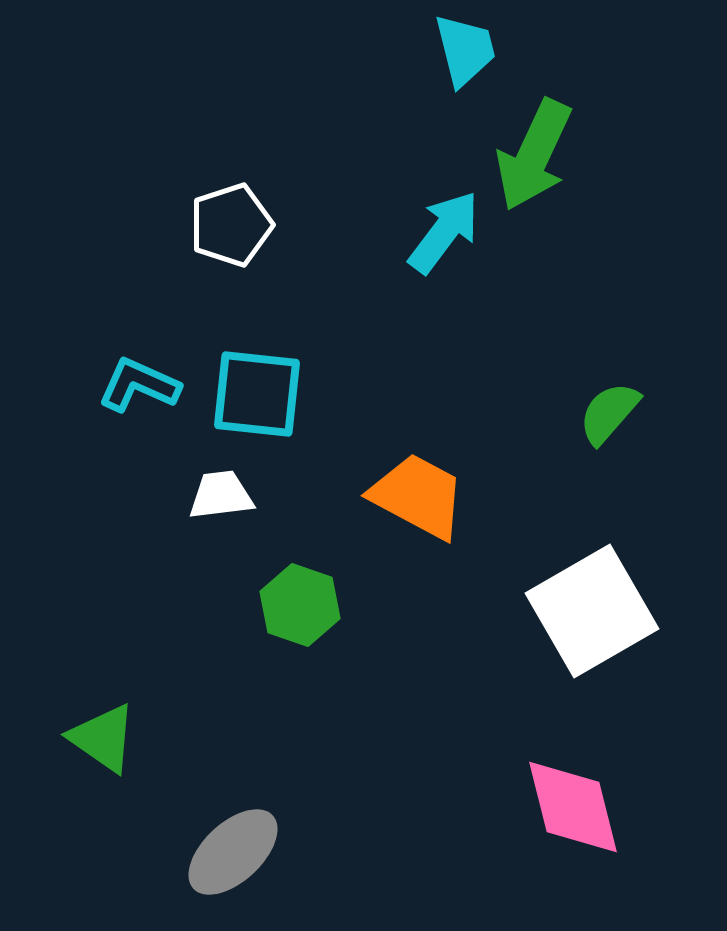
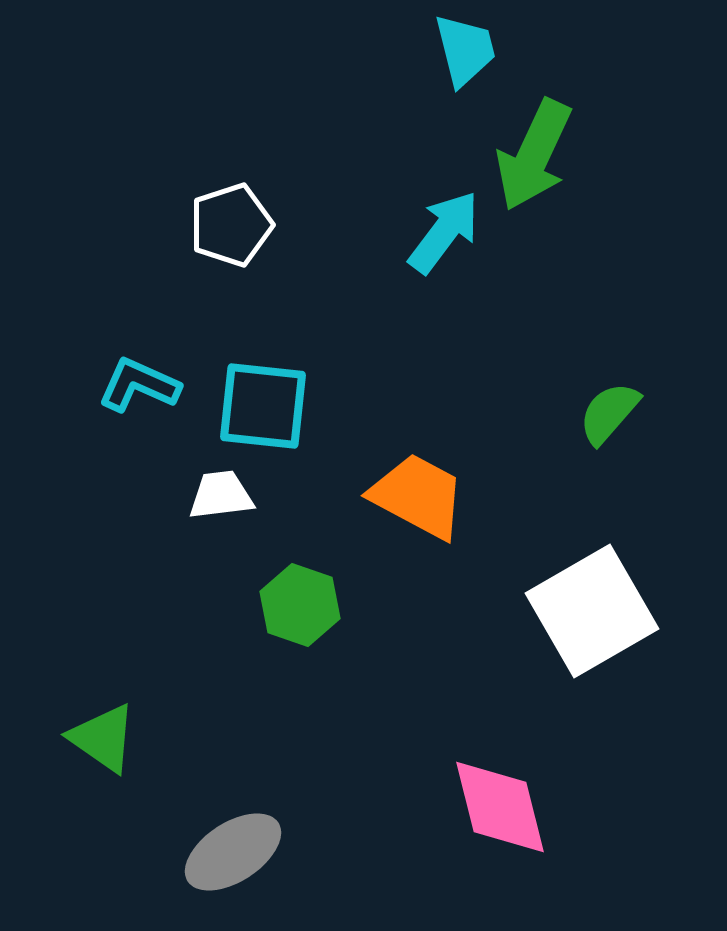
cyan square: moved 6 px right, 12 px down
pink diamond: moved 73 px left
gray ellipse: rotated 10 degrees clockwise
